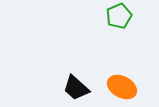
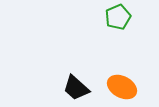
green pentagon: moved 1 px left, 1 px down
